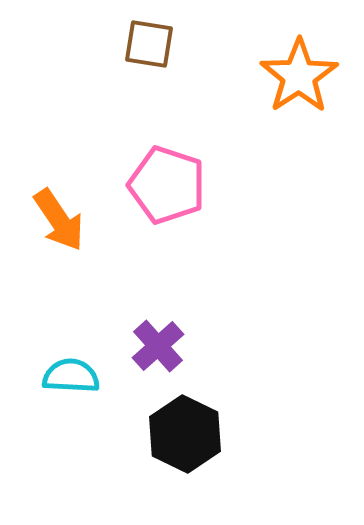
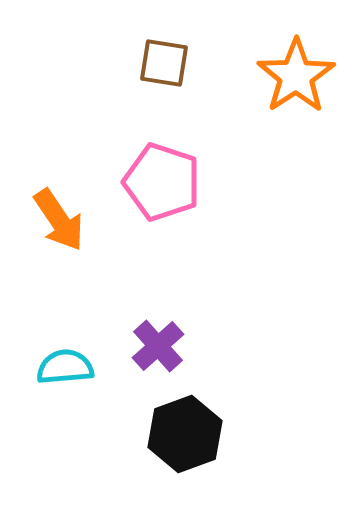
brown square: moved 15 px right, 19 px down
orange star: moved 3 px left
pink pentagon: moved 5 px left, 3 px up
cyan semicircle: moved 6 px left, 9 px up; rotated 8 degrees counterclockwise
black hexagon: rotated 14 degrees clockwise
